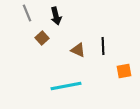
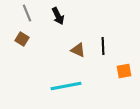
black arrow: moved 2 px right; rotated 12 degrees counterclockwise
brown square: moved 20 px left, 1 px down; rotated 16 degrees counterclockwise
